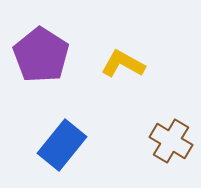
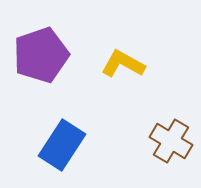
purple pentagon: rotated 20 degrees clockwise
blue rectangle: rotated 6 degrees counterclockwise
